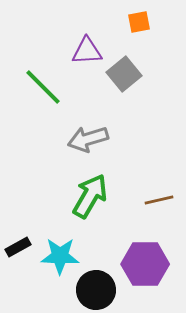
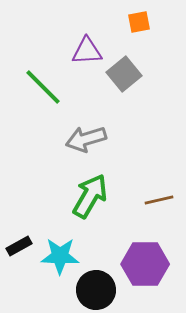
gray arrow: moved 2 px left
black rectangle: moved 1 px right, 1 px up
